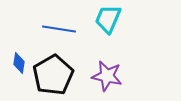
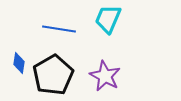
purple star: moved 2 px left; rotated 16 degrees clockwise
